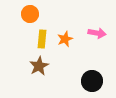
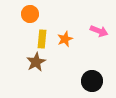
pink arrow: moved 2 px right, 2 px up; rotated 12 degrees clockwise
brown star: moved 3 px left, 4 px up
